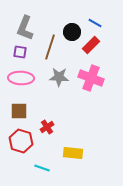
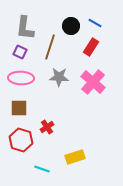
gray L-shape: rotated 15 degrees counterclockwise
black circle: moved 1 px left, 6 px up
red rectangle: moved 2 px down; rotated 12 degrees counterclockwise
purple square: rotated 16 degrees clockwise
pink cross: moved 2 px right, 4 px down; rotated 20 degrees clockwise
brown square: moved 3 px up
red hexagon: moved 1 px up
yellow rectangle: moved 2 px right, 4 px down; rotated 24 degrees counterclockwise
cyan line: moved 1 px down
